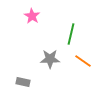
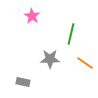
orange line: moved 2 px right, 2 px down
